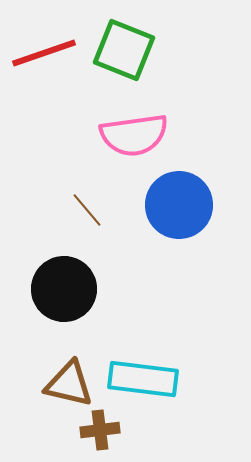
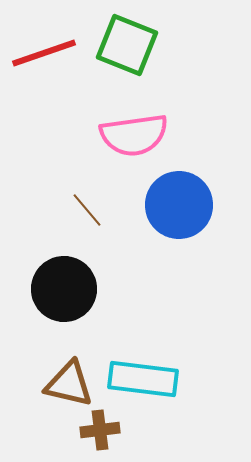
green square: moved 3 px right, 5 px up
